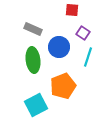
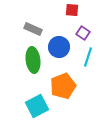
cyan square: moved 1 px right, 1 px down
